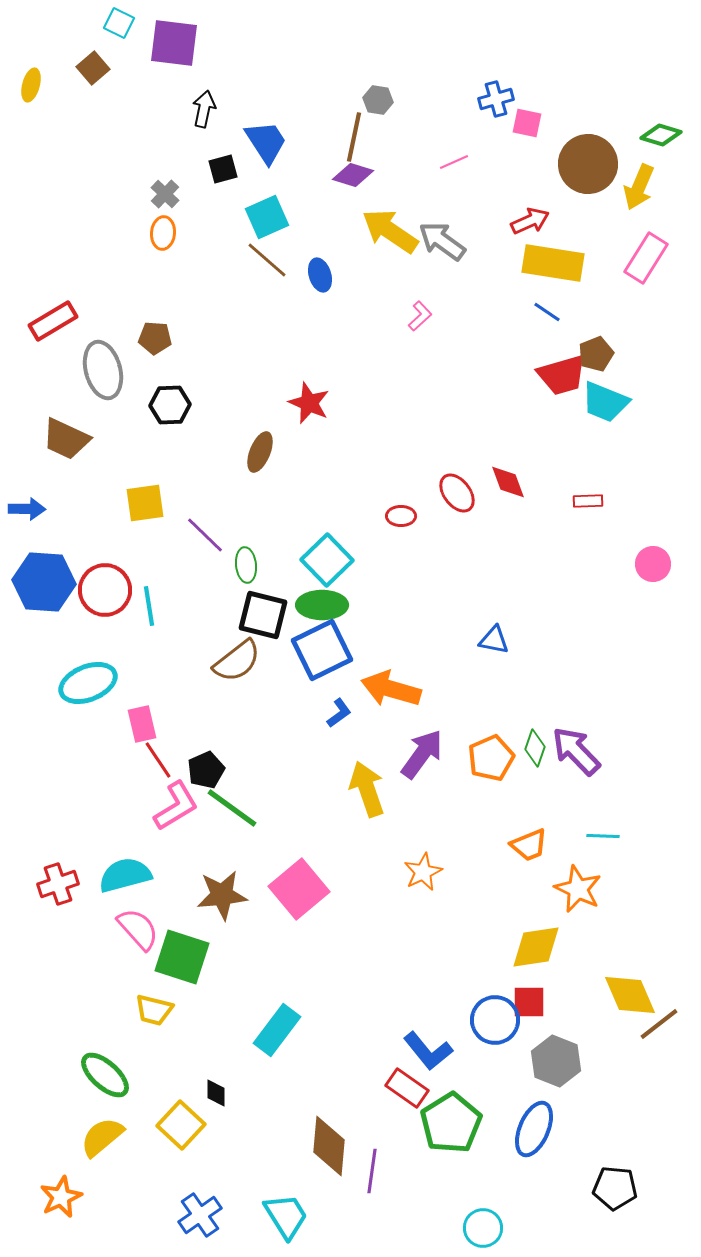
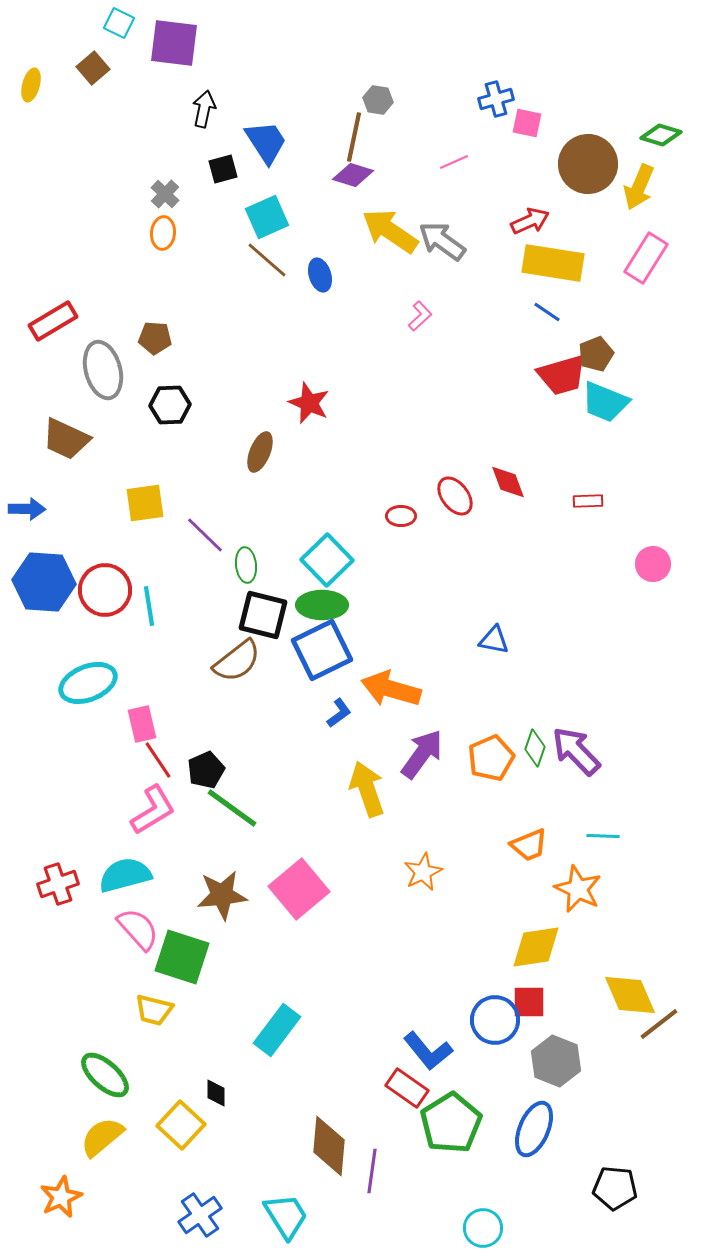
red ellipse at (457, 493): moved 2 px left, 3 px down
pink L-shape at (176, 806): moved 23 px left, 4 px down
